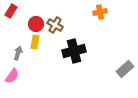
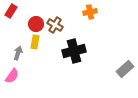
orange cross: moved 10 px left
